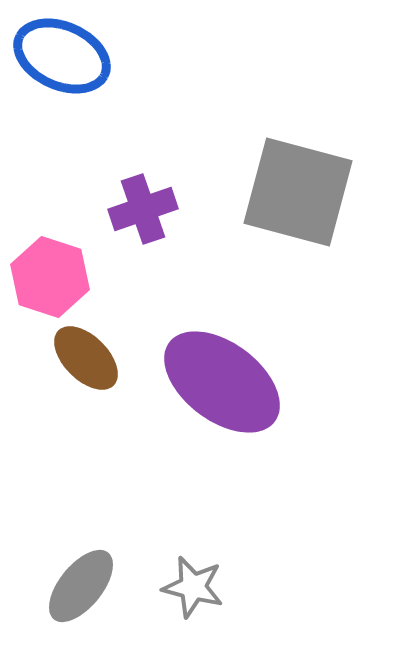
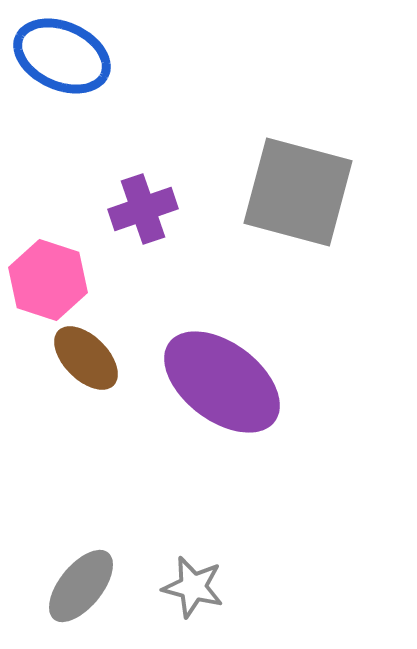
pink hexagon: moved 2 px left, 3 px down
